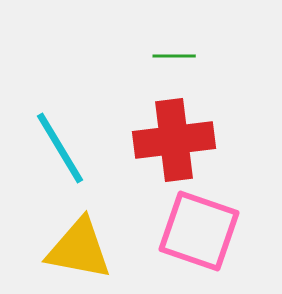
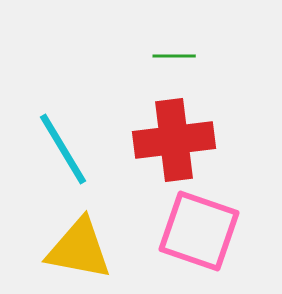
cyan line: moved 3 px right, 1 px down
